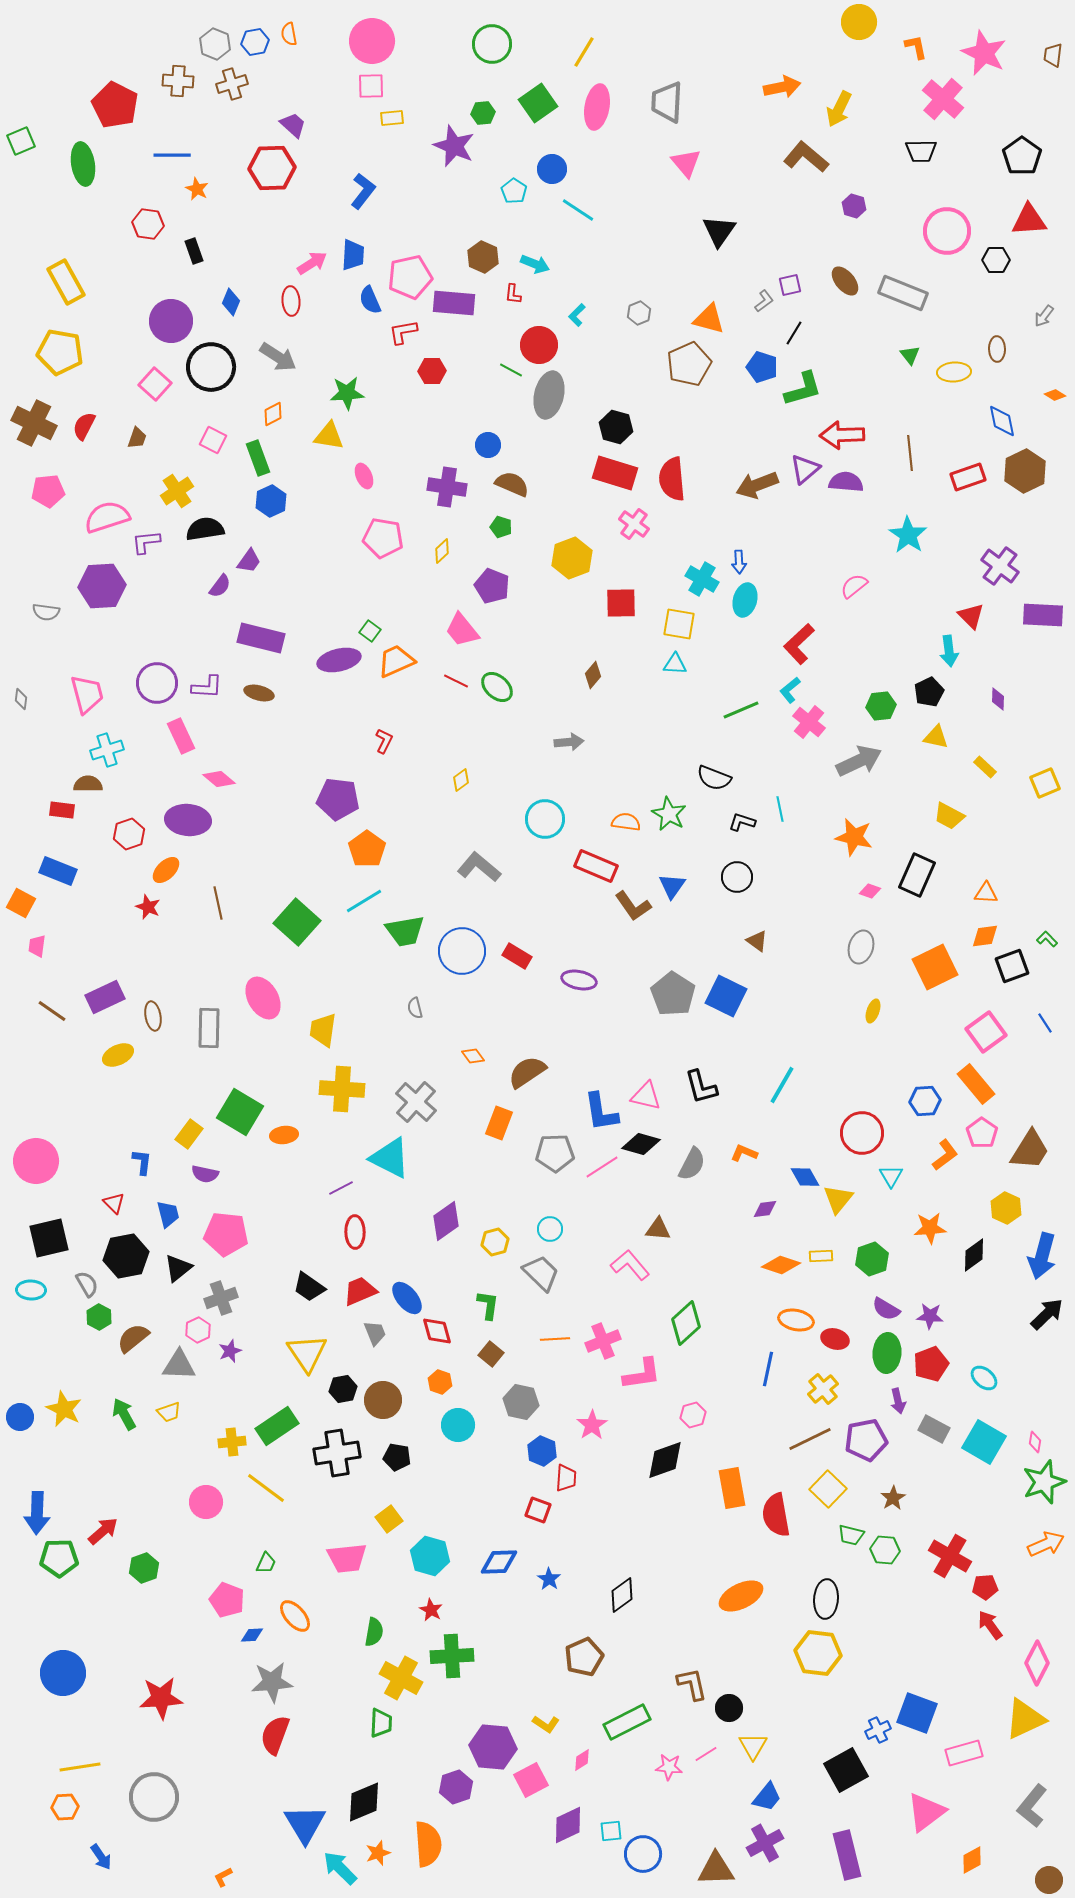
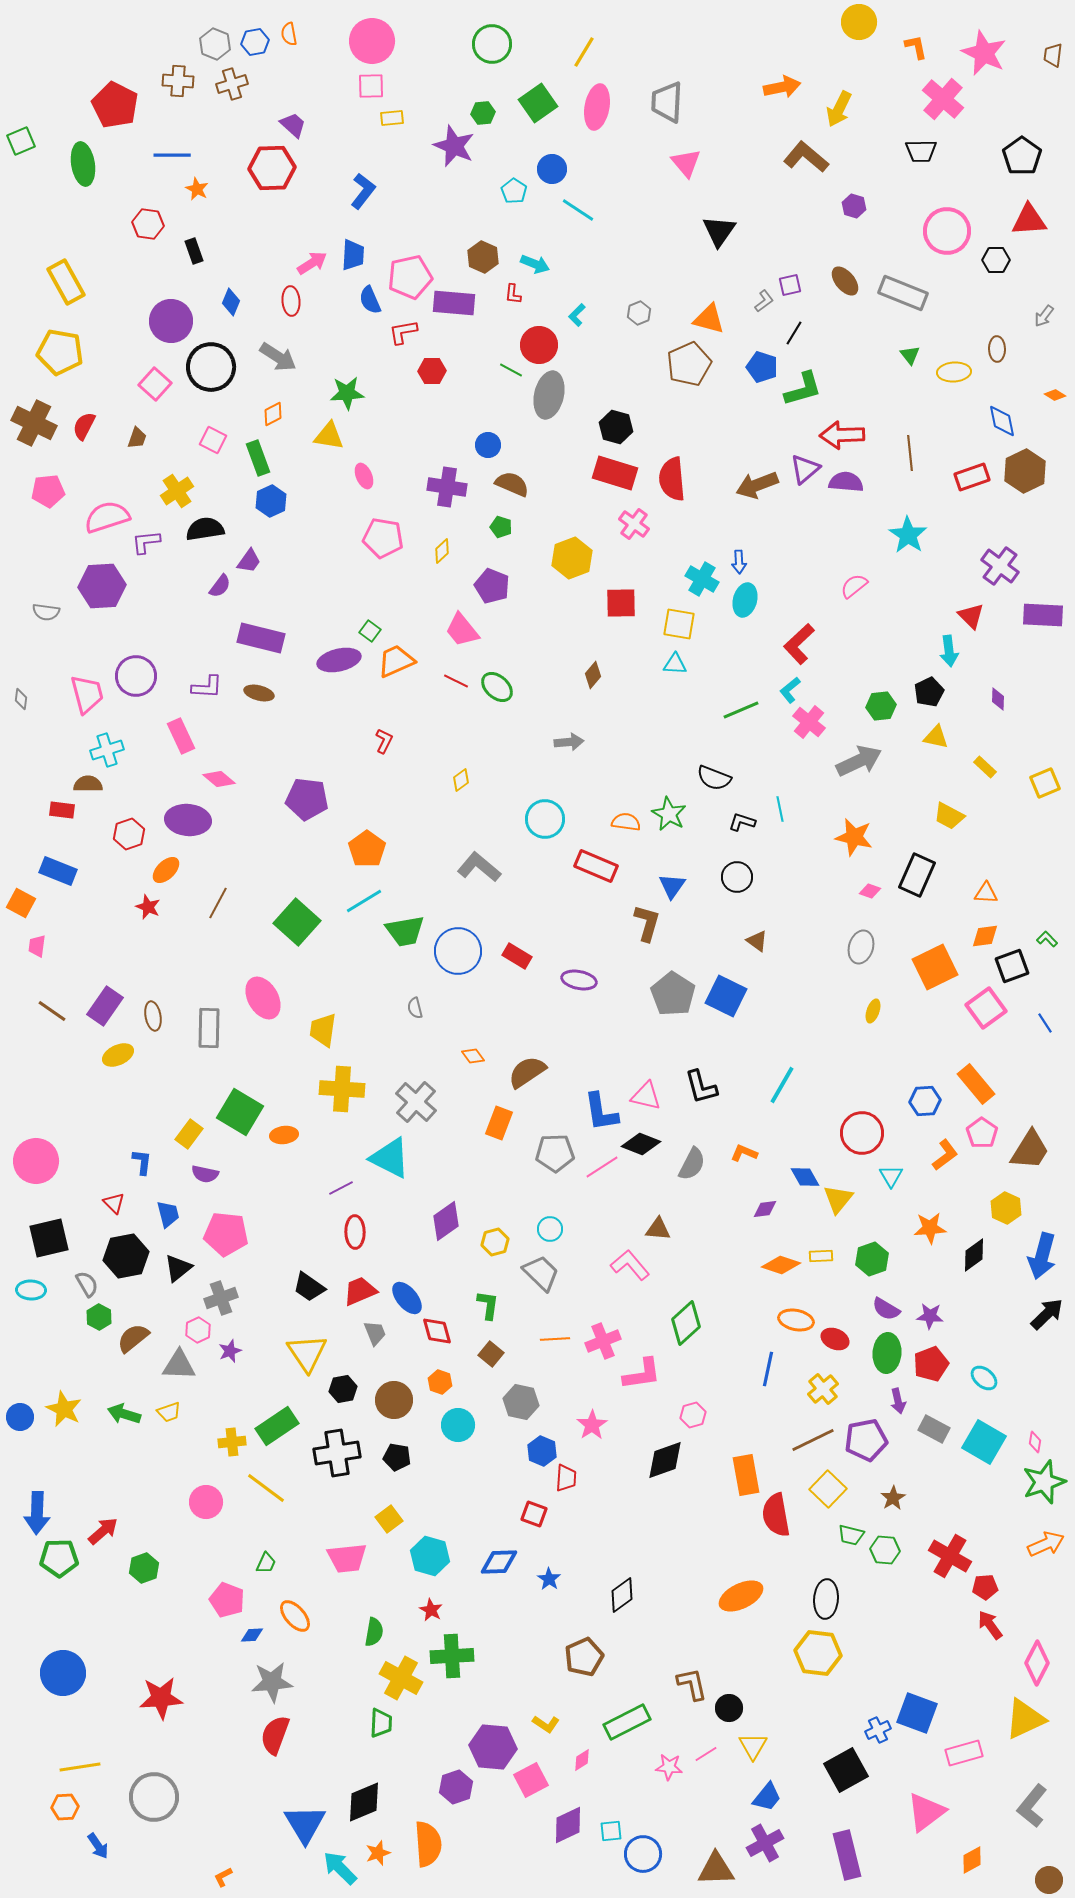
red rectangle at (968, 477): moved 4 px right
purple circle at (157, 683): moved 21 px left, 7 px up
purple pentagon at (338, 799): moved 31 px left
brown line at (218, 903): rotated 40 degrees clockwise
brown L-shape at (633, 906): moved 14 px right, 17 px down; rotated 129 degrees counterclockwise
blue circle at (462, 951): moved 4 px left
purple rectangle at (105, 997): moved 9 px down; rotated 30 degrees counterclockwise
pink square at (986, 1032): moved 24 px up
black diamond at (641, 1144): rotated 6 degrees clockwise
red ellipse at (835, 1339): rotated 8 degrees clockwise
brown circle at (383, 1400): moved 11 px right
green arrow at (124, 1414): rotated 44 degrees counterclockwise
brown line at (810, 1439): moved 3 px right, 1 px down
orange rectangle at (732, 1488): moved 14 px right, 13 px up
red square at (538, 1510): moved 4 px left, 4 px down
blue arrow at (101, 1857): moved 3 px left, 11 px up
